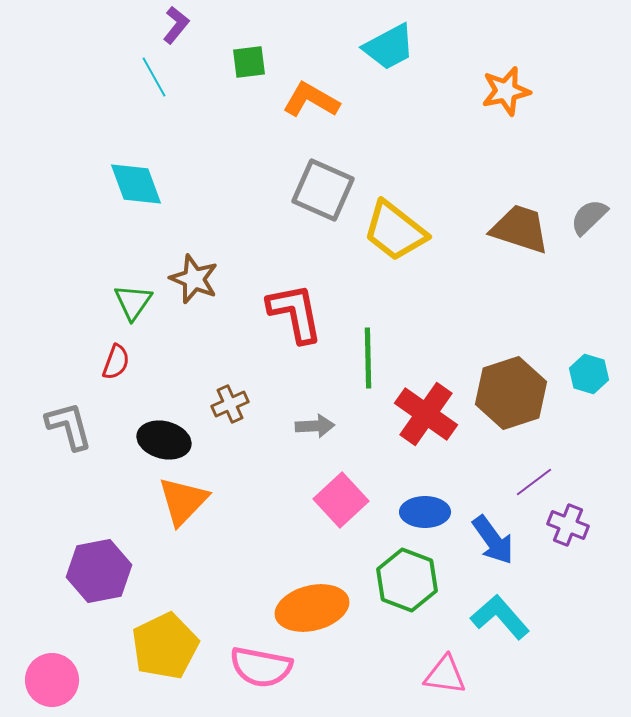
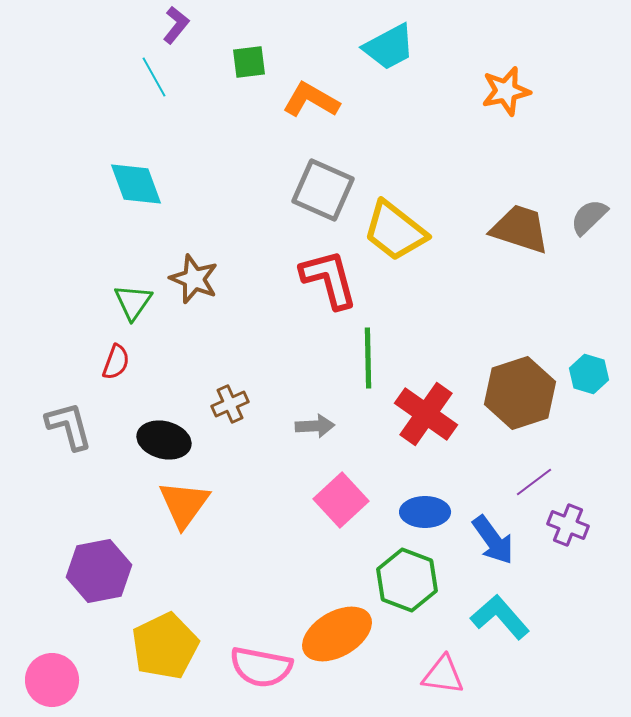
red L-shape: moved 34 px right, 34 px up; rotated 4 degrees counterclockwise
brown hexagon: moved 9 px right
orange triangle: moved 1 px right, 3 px down; rotated 8 degrees counterclockwise
orange ellipse: moved 25 px right, 26 px down; rotated 16 degrees counterclockwise
pink triangle: moved 2 px left
